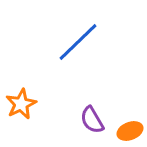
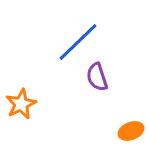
purple semicircle: moved 5 px right, 43 px up; rotated 12 degrees clockwise
orange ellipse: moved 1 px right
